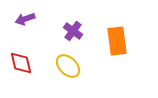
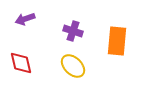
purple cross: rotated 18 degrees counterclockwise
orange rectangle: rotated 12 degrees clockwise
yellow ellipse: moved 5 px right
